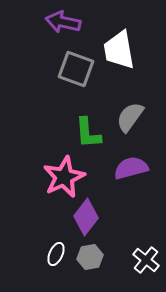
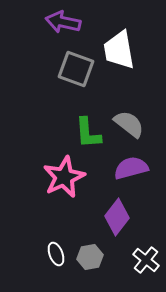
gray semicircle: moved 1 px left, 7 px down; rotated 92 degrees clockwise
purple diamond: moved 31 px right
white ellipse: rotated 45 degrees counterclockwise
